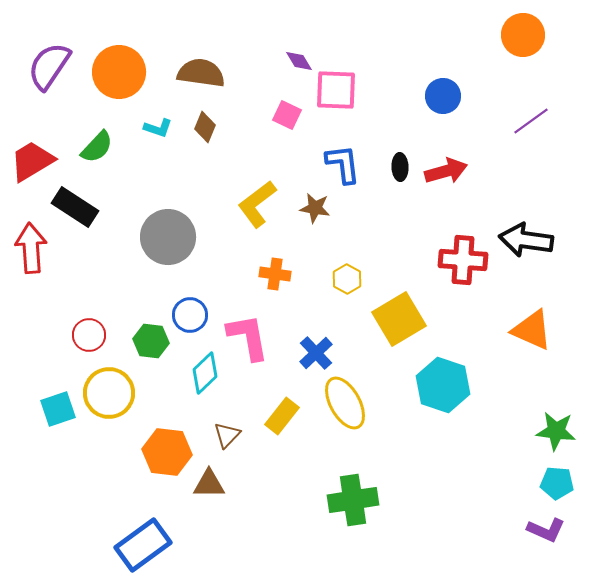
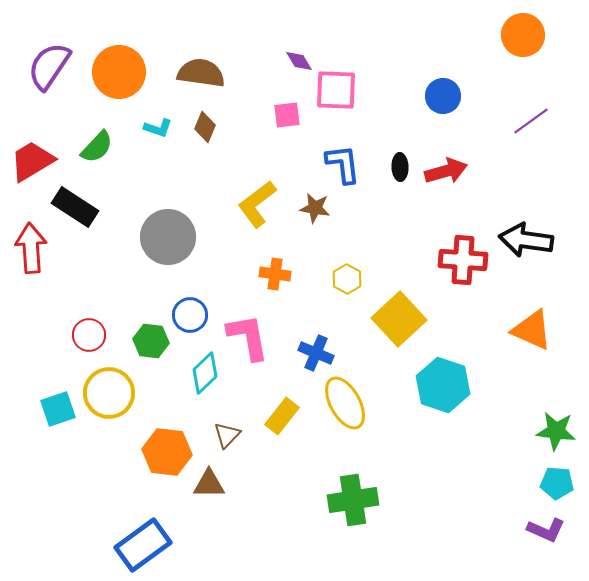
pink square at (287, 115): rotated 32 degrees counterclockwise
yellow square at (399, 319): rotated 12 degrees counterclockwise
blue cross at (316, 353): rotated 24 degrees counterclockwise
